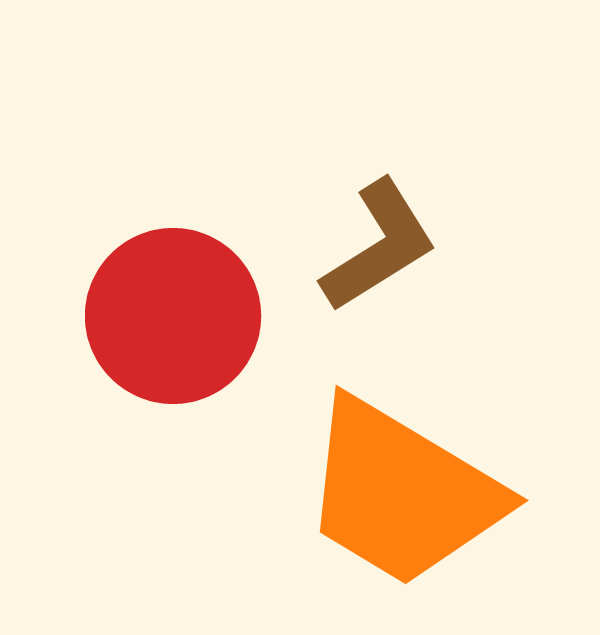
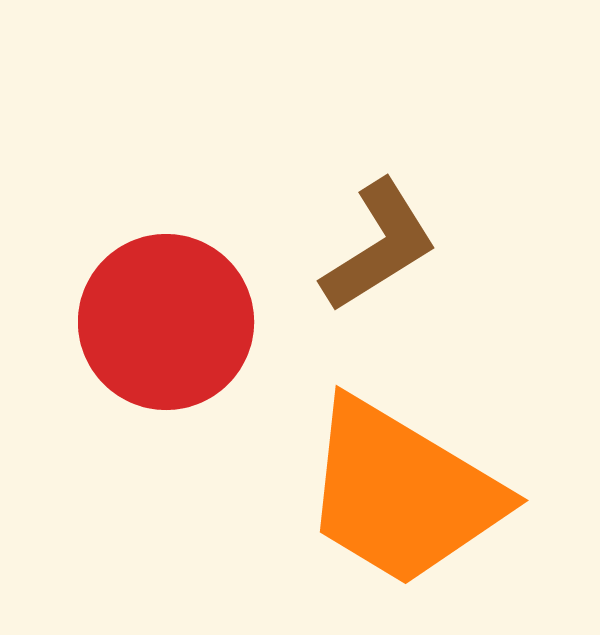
red circle: moved 7 px left, 6 px down
